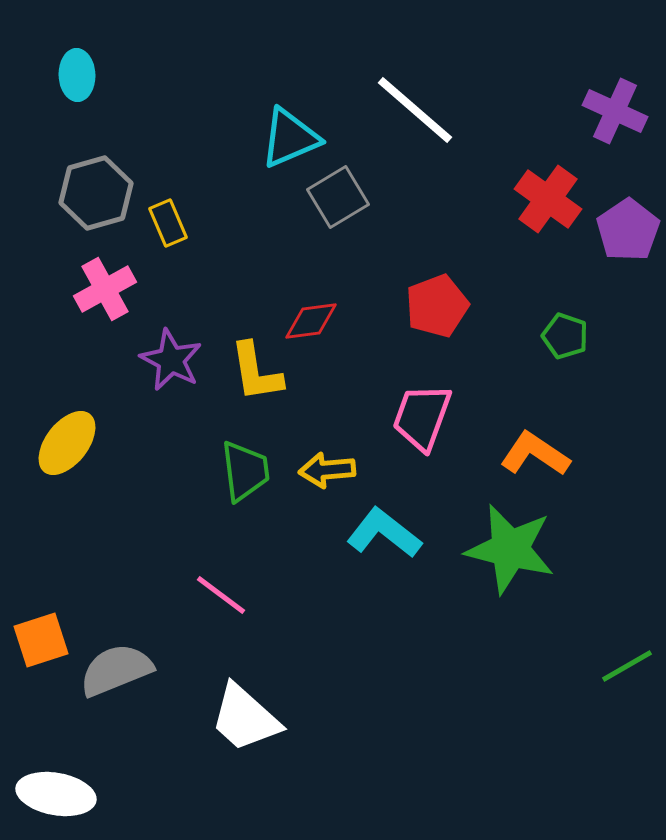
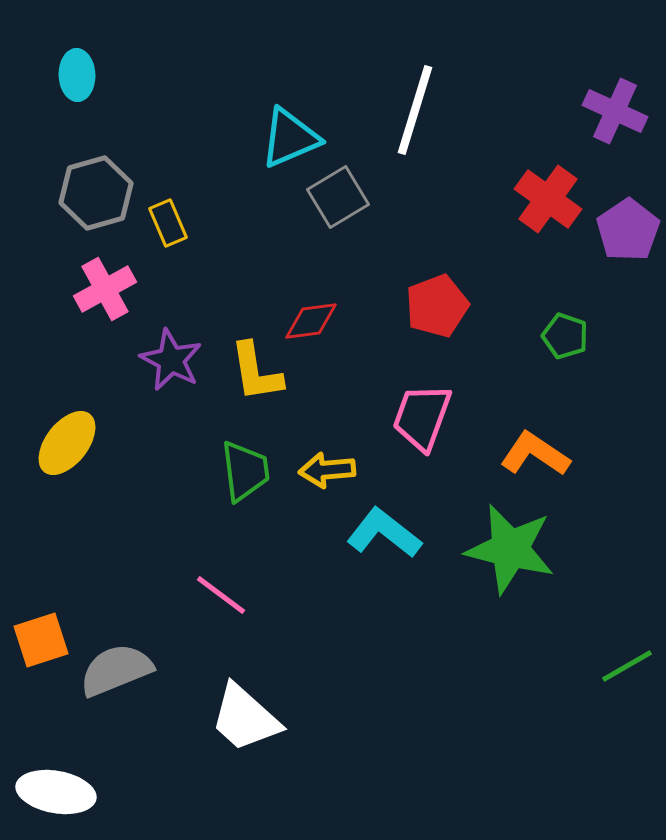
white line: rotated 66 degrees clockwise
white ellipse: moved 2 px up
